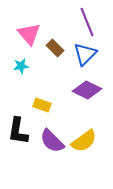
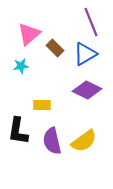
purple line: moved 4 px right
pink triangle: rotated 30 degrees clockwise
blue triangle: rotated 15 degrees clockwise
yellow rectangle: rotated 18 degrees counterclockwise
purple semicircle: rotated 32 degrees clockwise
